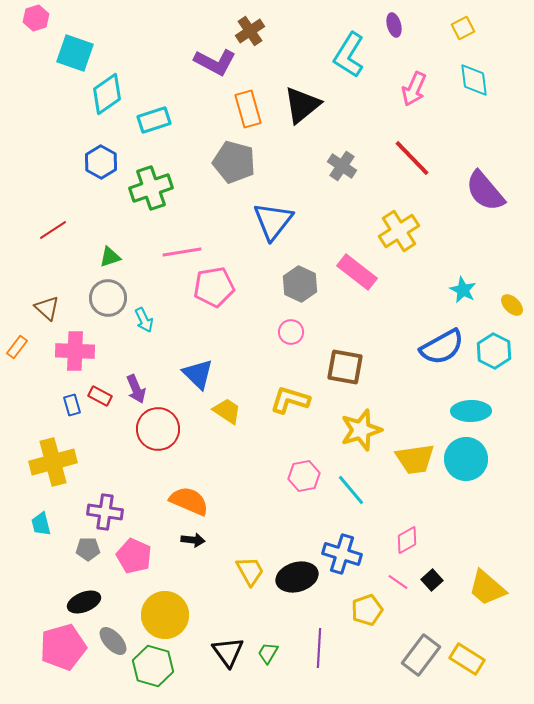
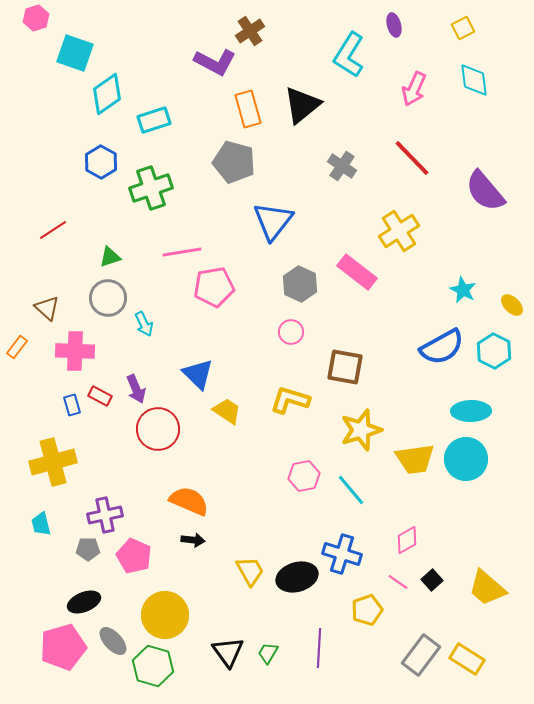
cyan arrow at (144, 320): moved 4 px down
purple cross at (105, 512): moved 3 px down; rotated 20 degrees counterclockwise
